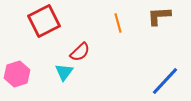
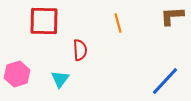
brown L-shape: moved 13 px right
red square: rotated 28 degrees clockwise
red semicircle: moved 2 px up; rotated 50 degrees counterclockwise
cyan triangle: moved 4 px left, 7 px down
